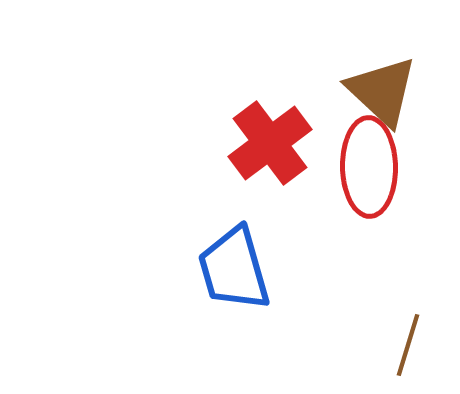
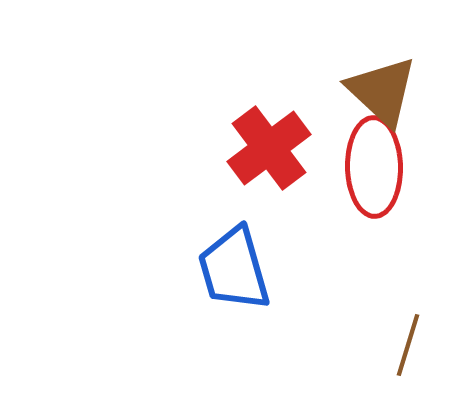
red cross: moved 1 px left, 5 px down
red ellipse: moved 5 px right
